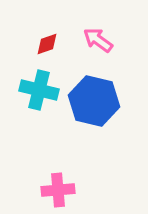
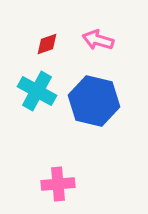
pink arrow: rotated 20 degrees counterclockwise
cyan cross: moved 2 px left, 1 px down; rotated 15 degrees clockwise
pink cross: moved 6 px up
